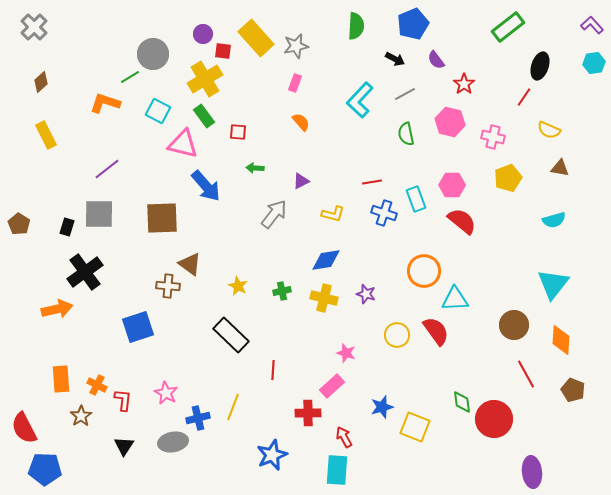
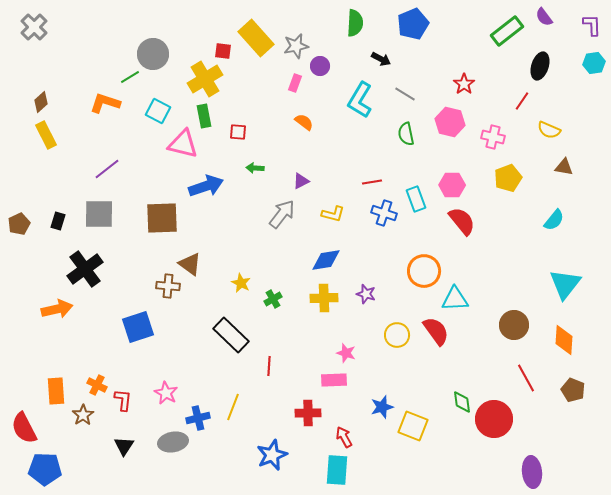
purple L-shape at (592, 25): rotated 40 degrees clockwise
green semicircle at (356, 26): moved 1 px left, 3 px up
green rectangle at (508, 27): moved 1 px left, 4 px down
purple circle at (203, 34): moved 117 px right, 32 px down
black arrow at (395, 59): moved 14 px left
purple semicircle at (436, 60): moved 108 px right, 43 px up
brown diamond at (41, 82): moved 20 px down
gray line at (405, 94): rotated 60 degrees clockwise
red line at (524, 97): moved 2 px left, 4 px down
cyan L-shape at (360, 100): rotated 12 degrees counterclockwise
green rectangle at (204, 116): rotated 25 degrees clockwise
orange semicircle at (301, 122): moved 3 px right; rotated 12 degrees counterclockwise
brown triangle at (560, 168): moved 4 px right, 1 px up
blue arrow at (206, 186): rotated 68 degrees counterclockwise
gray arrow at (274, 214): moved 8 px right
cyan semicircle at (554, 220): rotated 35 degrees counterclockwise
red semicircle at (462, 221): rotated 12 degrees clockwise
brown pentagon at (19, 224): rotated 15 degrees clockwise
black rectangle at (67, 227): moved 9 px left, 6 px up
black cross at (85, 272): moved 3 px up
cyan triangle at (553, 284): moved 12 px right
yellow star at (238, 286): moved 3 px right, 3 px up
green cross at (282, 291): moved 9 px left, 8 px down; rotated 18 degrees counterclockwise
yellow cross at (324, 298): rotated 16 degrees counterclockwise
orange diamond at (561, 340): moved 3 px right
red line at (273, 370): moved 4 px left, 4 px up
red line at (526, 374): moved 4 px down
orange rectangle at (61, 379): moved 5 px left, 12 px down
pink rectangle at (332, 386): moved 2 px right, 6 px up; rotated 40 degrees clockwise
brown star at (81, 416): moved 2 px right, 1 px up
yellow square at (415, 427): moved 2 px left, 1 px up
